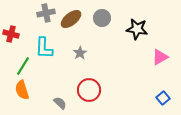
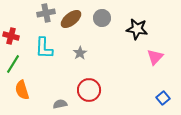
red cross: moved 2 px down
pink triangle: moved 5 px left; rotated 18 degrees counterclockwise
green line: moved 10 px left, 2 px up
gray semicircle: moved 1 px down; rotated 56 degrees counterclockwise
